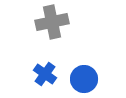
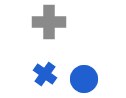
gray cross: moved 3 px left; rotated 12 degrees clockwise
